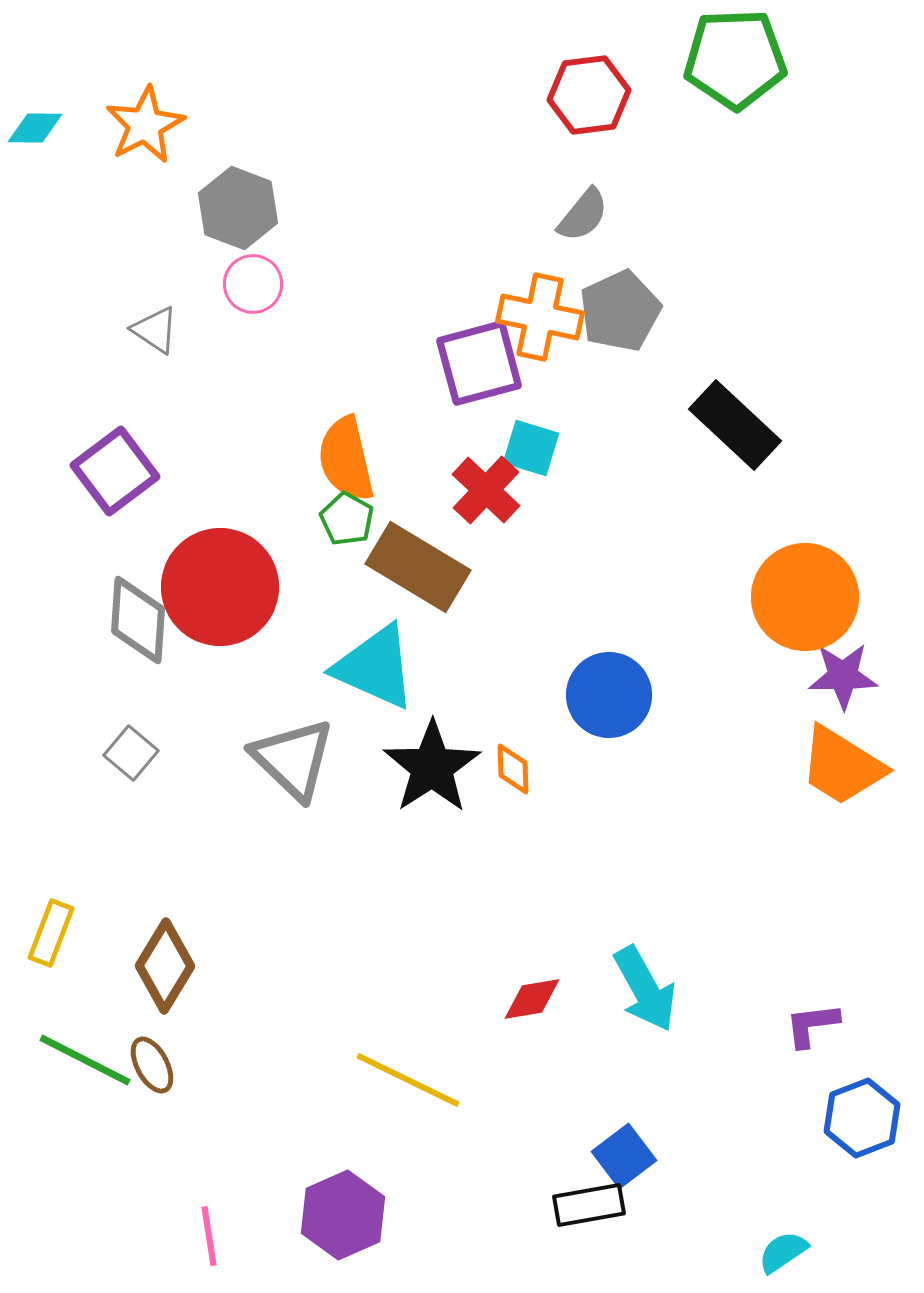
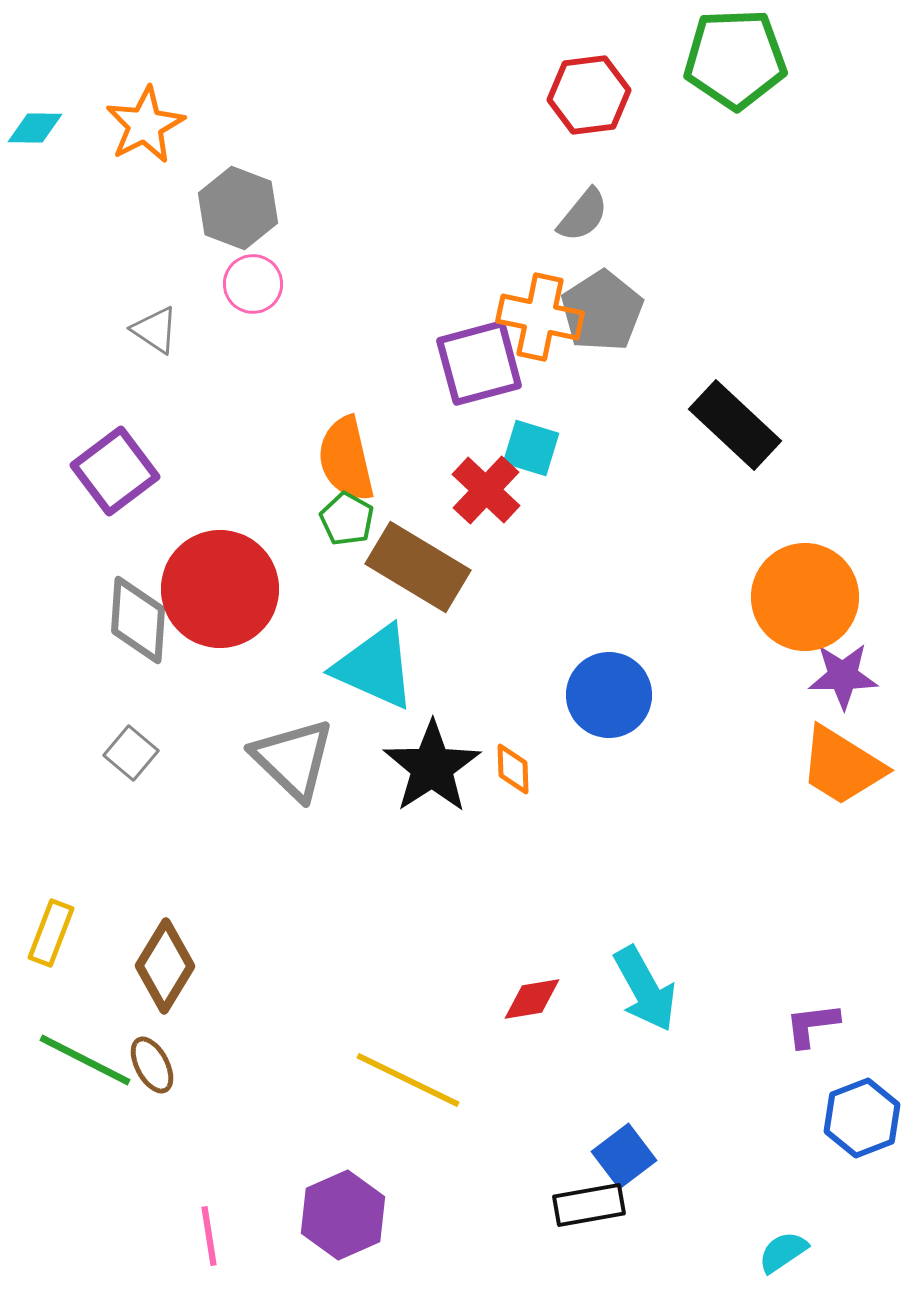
gray pentagon at (620, 311): moved 18 px left; rotated 8 degrees counterclockwise
red circle at (220, 587): moved 2 px down
